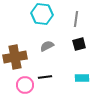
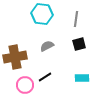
black line: rotated 24 degrees counterclockwise
